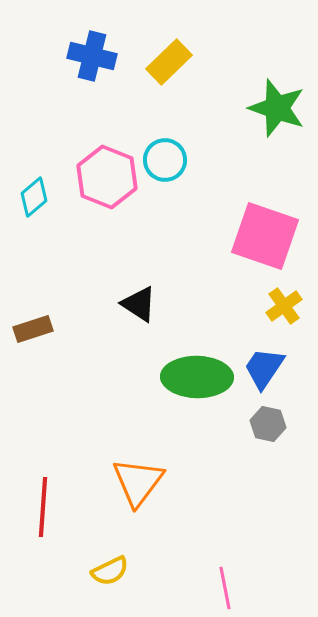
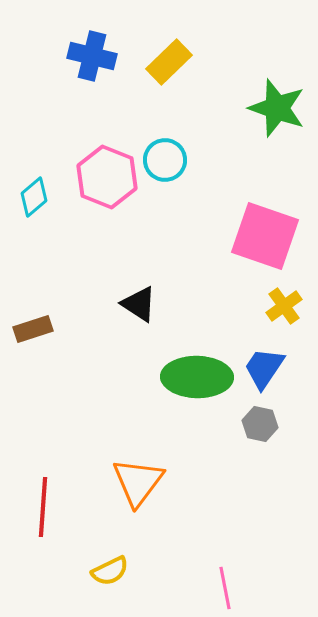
gray hexagon: moved 8 px left
